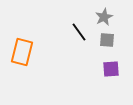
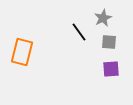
gray star: moved 1 px left, 1 px down
gray square: moved 2 px right, 2 px down
